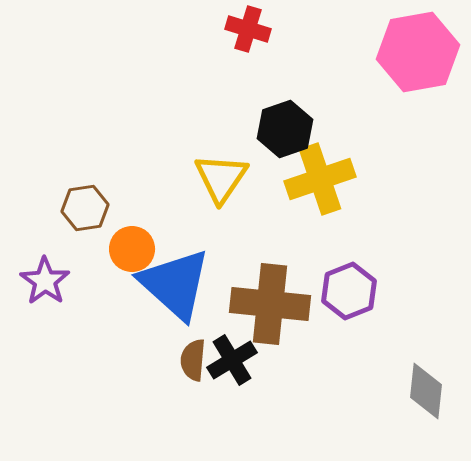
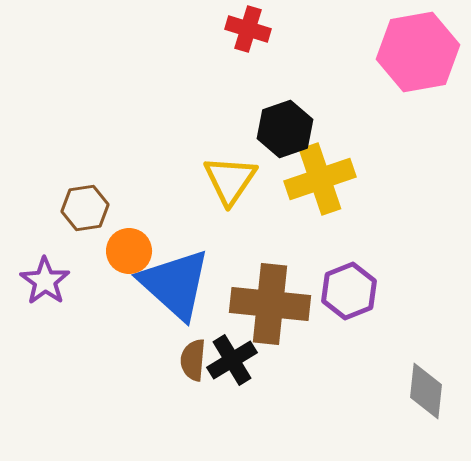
yellow triangle: moved 9 px right, 2 px down
orange circle: moved 3 px left, 2 px down
